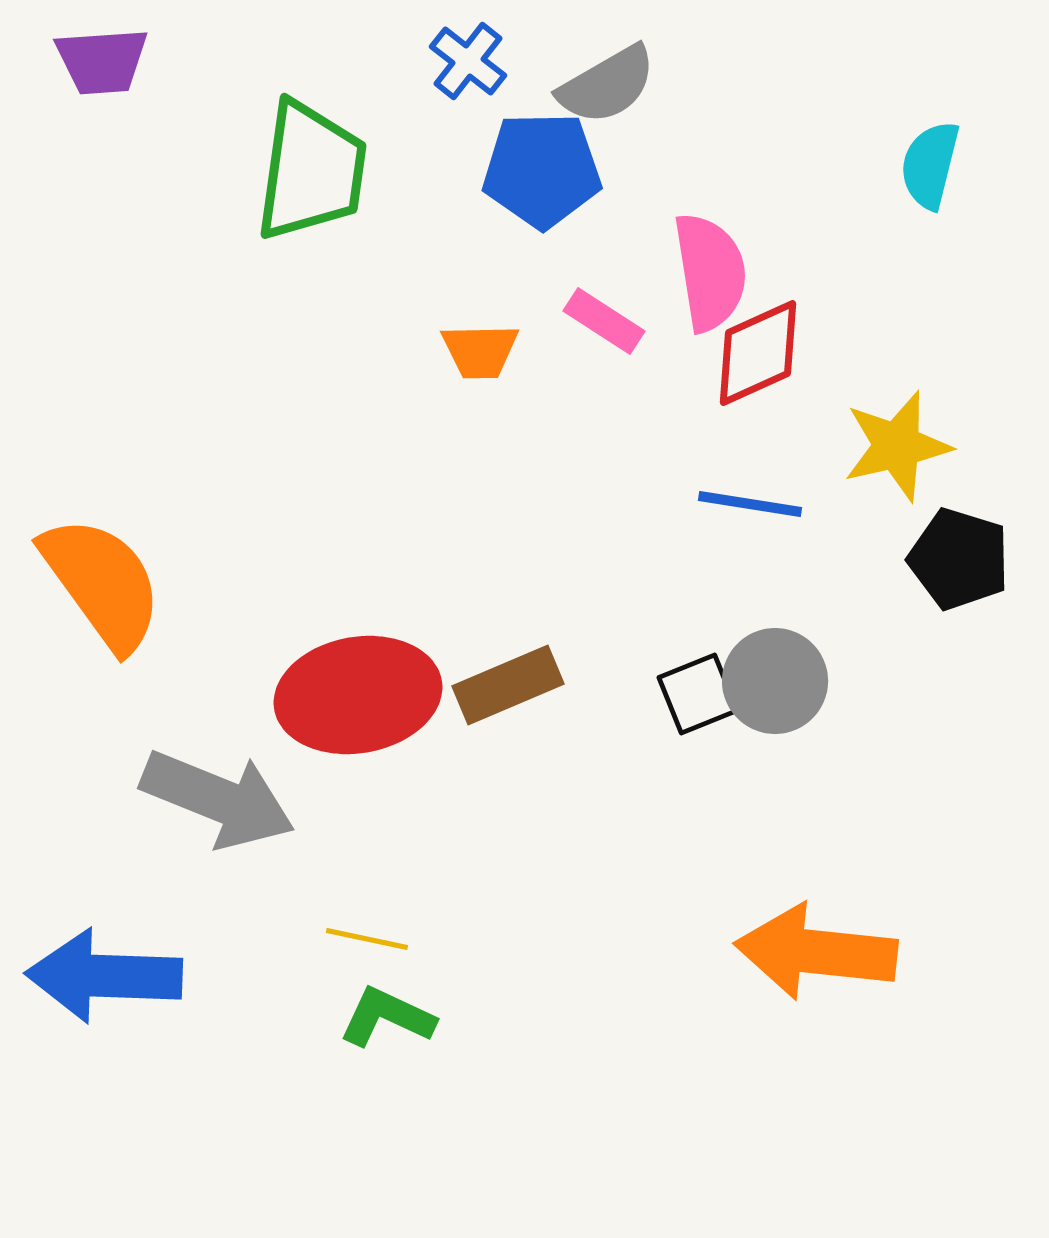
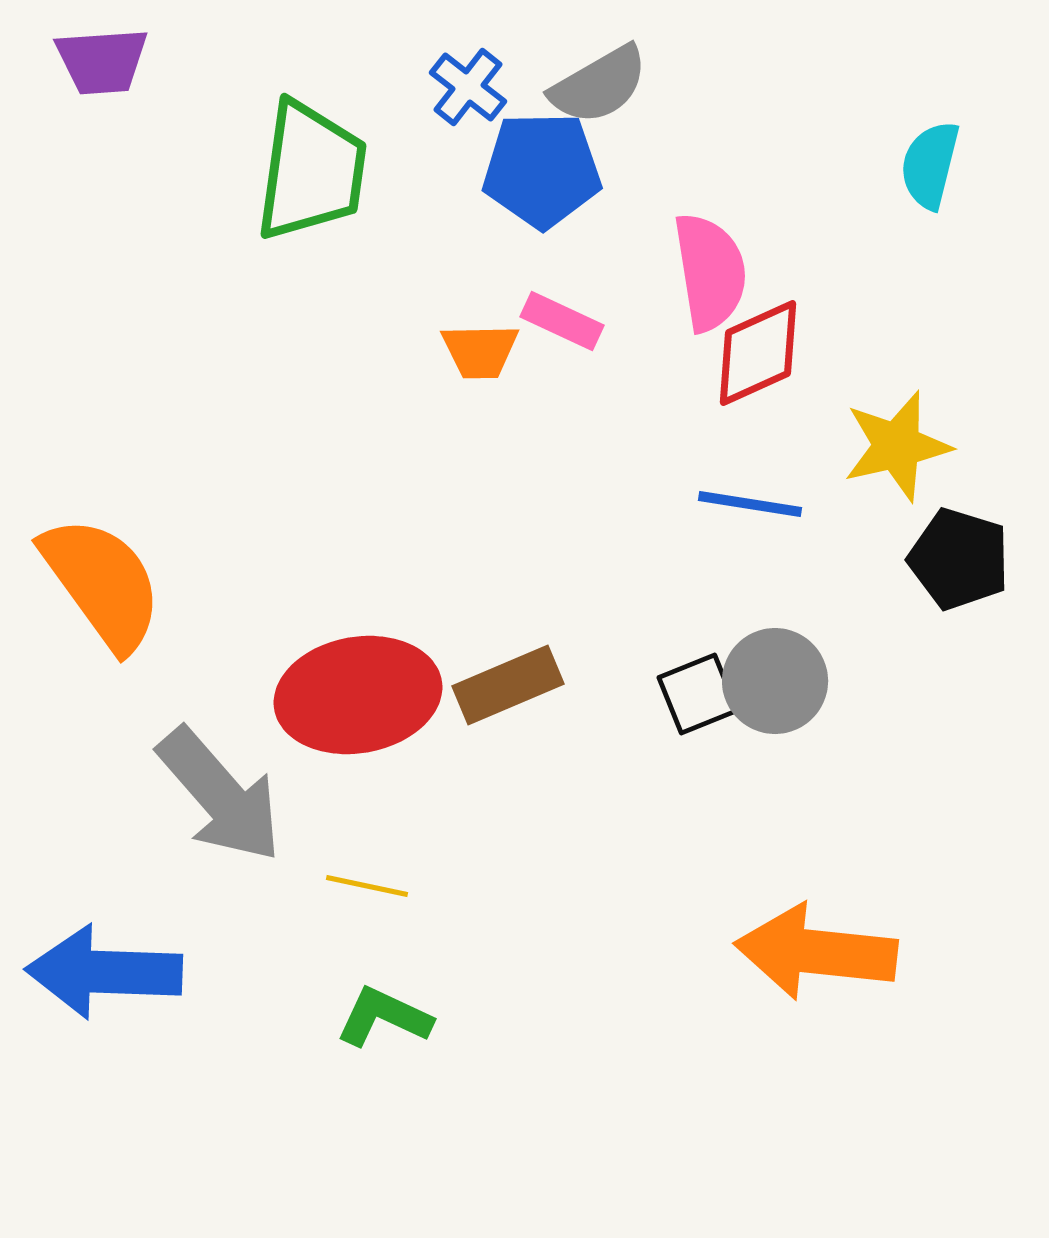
blue cross: moved 26 px down
gray semicircle: moved 8 px left
pink rectangle: moved 42 px left; rotated 8 degrees counterclockwise
gray arrow: moved 2 px right, 4 px up; rotated 27 degrees clockwise
yellow line: moved 53 px up
blue arrow: moved 4 px up
green L-shape: moved 3 px left
